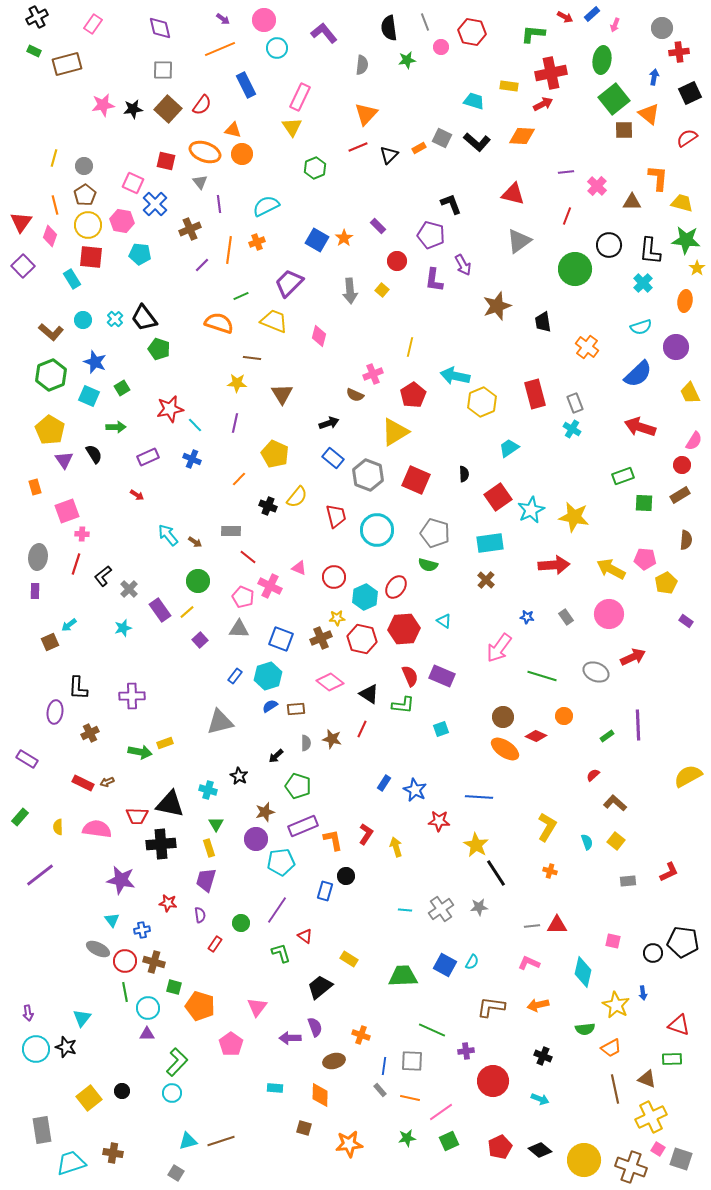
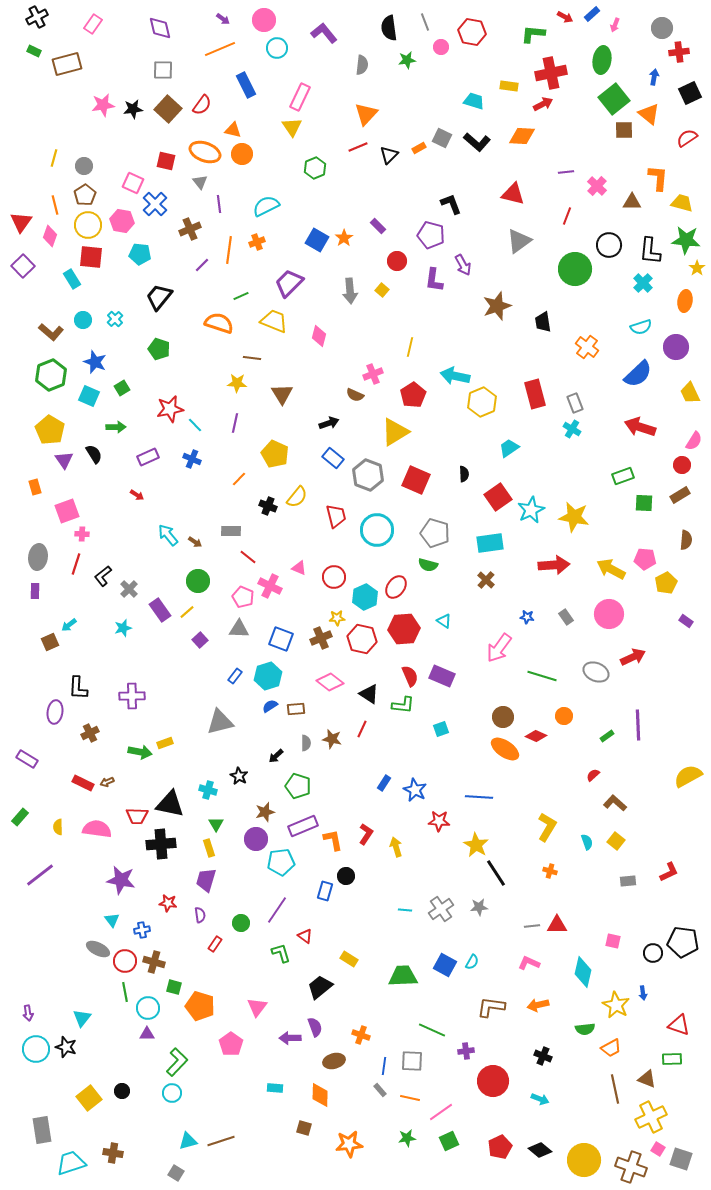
black trapezoid at (144, 318): moved 15 px right, 21 px up; rotated 76 degrees clockwise
